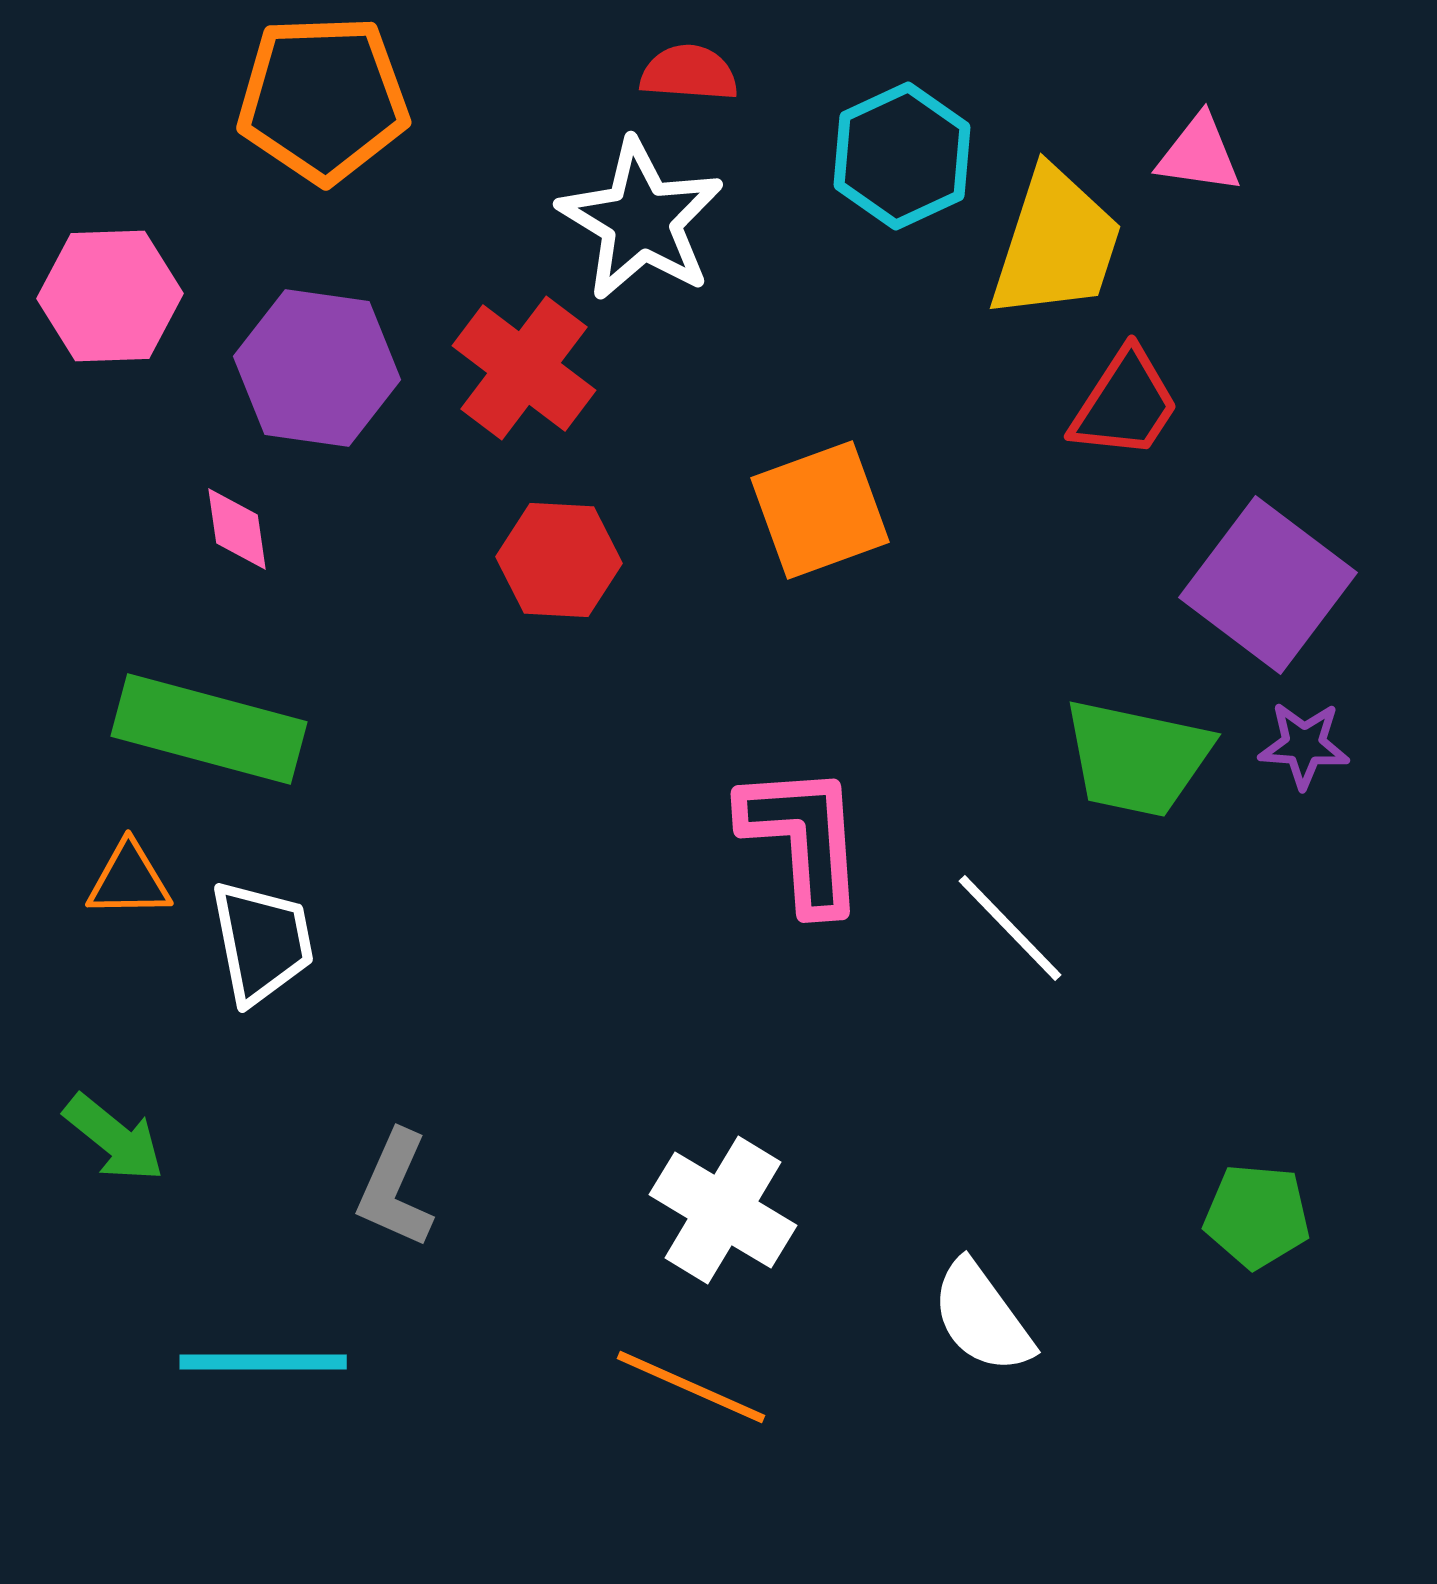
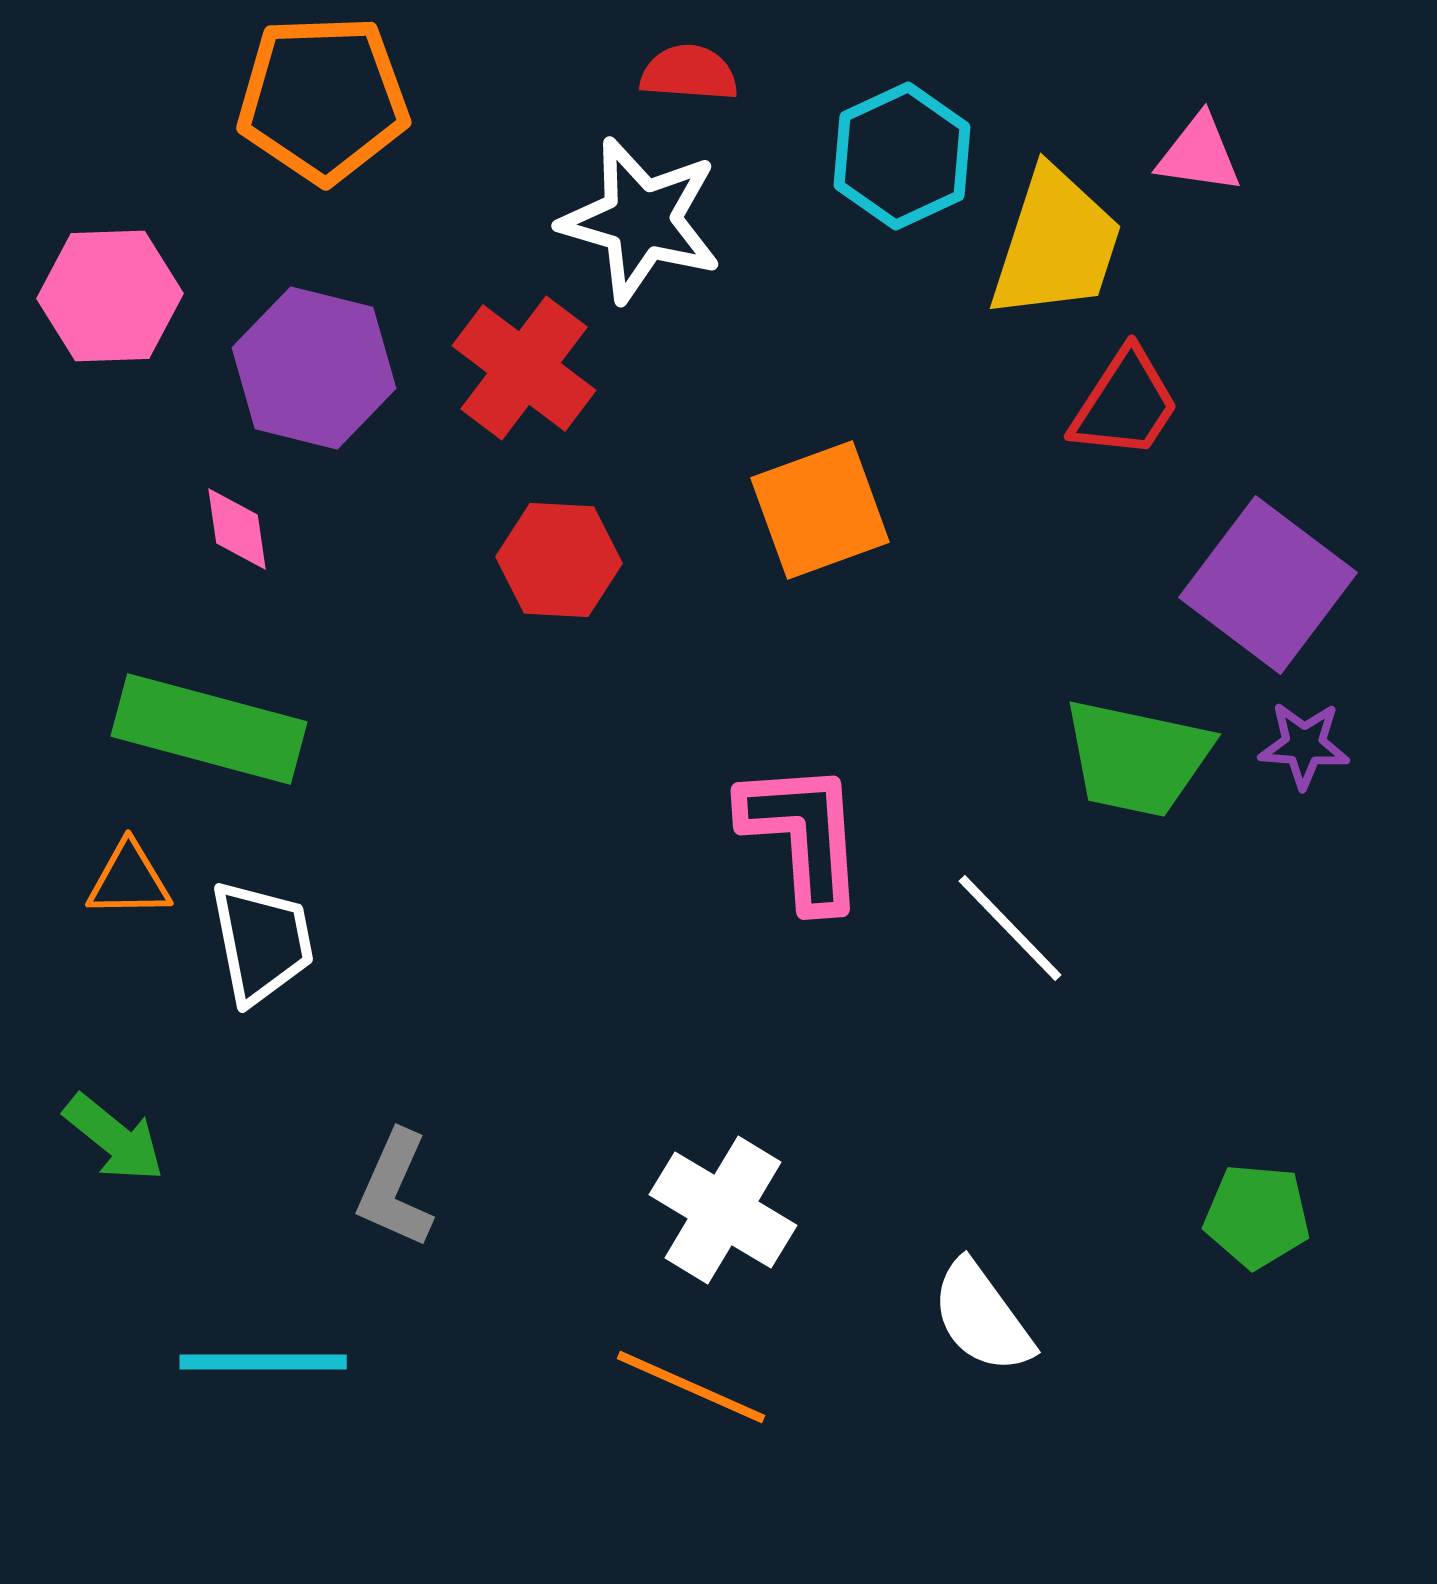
white star: rotated 15 degrees counterclockwise
purple hexagon: moved 3 px left; rotated 6 degrees clockwise
pink L-shape: moved 3 px up
